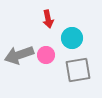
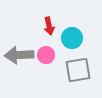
red arrow: moved 1 px right, 7 px down
gray arrow: rotated 16 degrees clockwise
